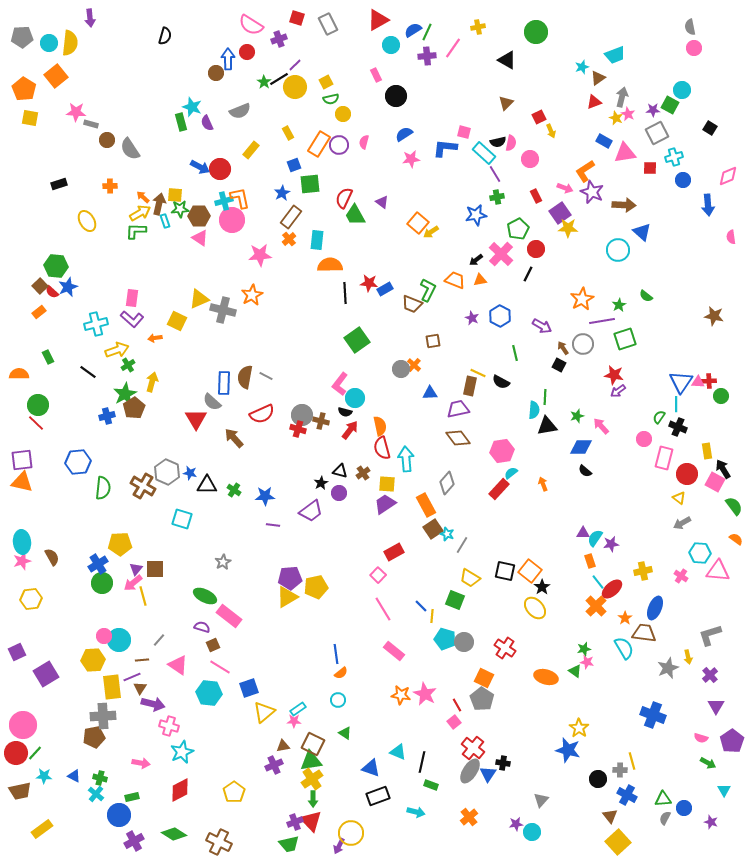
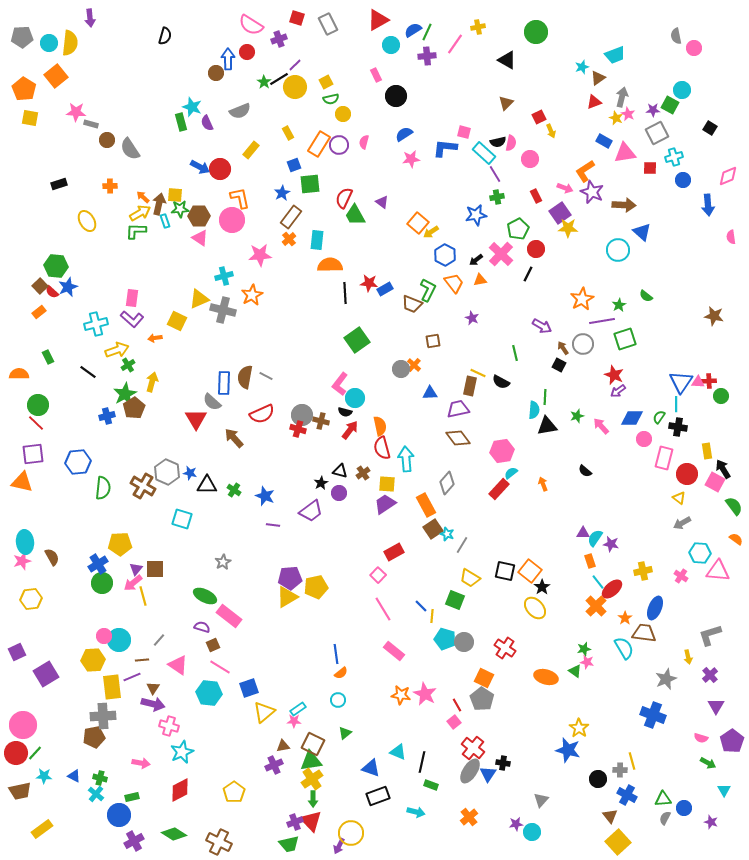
gray semicircle at (690, 27): moved 14 px left, 9 px down
pink line at (453, 48): moved 2 px right, 4 px up
cyan cross at (224, 201): moved 75 px down
orange trapezoid at (455, 280): moved 1 px left, 3 px down; rotated 30 degrees clockwise
blue hexagon at (500, 316): moved 55 px left, 61 px up
red star at (614, 375): rotated 12 degrees clockwise
black cross at (678, 427): rotated 12 degrees counterclockwise
blue diamond at (581, 447): moved 51 px right, 29 px up
purple square at (22, 460): moved 11 px right, 6 px up
blue star at (265, 496): rotated 24 degrees clockwise
cyan ellipse at (22, 542): moved 3 px right
purple star at (611, 544): rotated 21 degrees clockwise
gray star at (668, 668): moved 2 px left, 11 px down
brown triangle at (140, 688): moved 13 px right
green triangle at (345, 733): rotated 48 degrees clockwise
